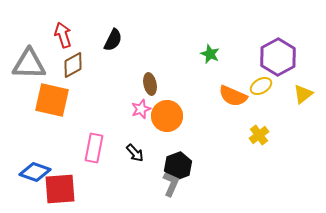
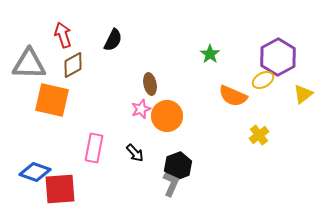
green star: rotated 12 degrees clockwise
yellow ellipse: moved 2 px right, 6 px up
